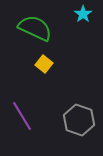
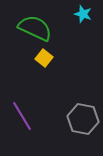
cyan star: rotated 18 degrees counterclockwise
yellow square: moved 6 px up
gray hexagon: moved 4 px right, 1 px up; rotated 8 degrees counterclockwise
